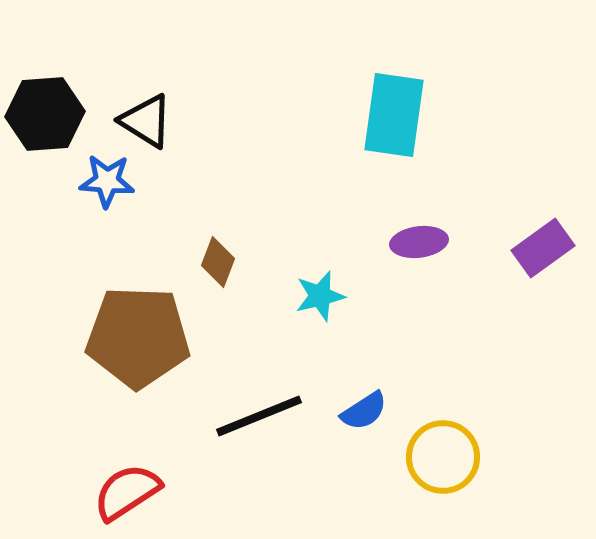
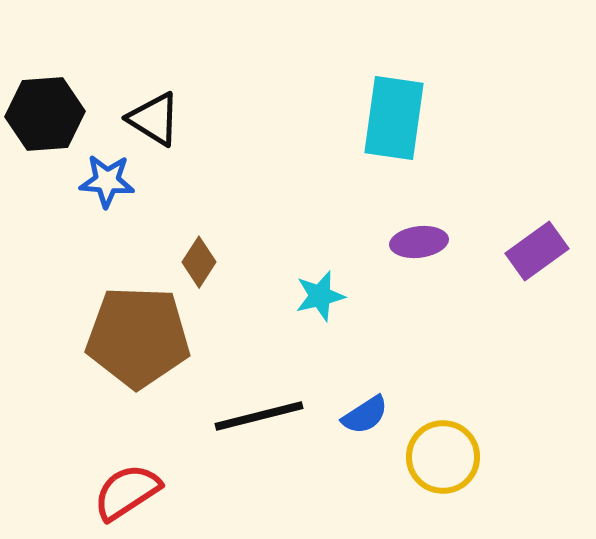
cyan rectangle: moved 3 px down
black triangle: moved 8 px right, 2 px up
purple rectangle: moved 6 px left, 3 px down
brown diamond: moved 19 px left; rotated 12 degrees clockwise
blue semicircle: moved 1 px right, 4 px down
black line: rotated 8 degrees clockwise
